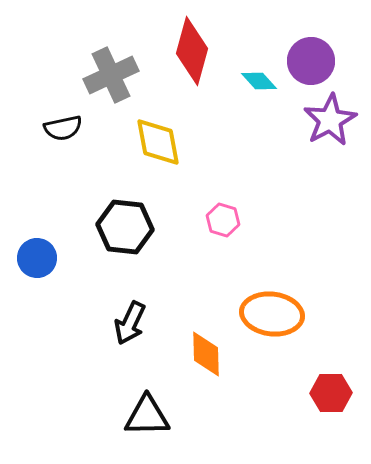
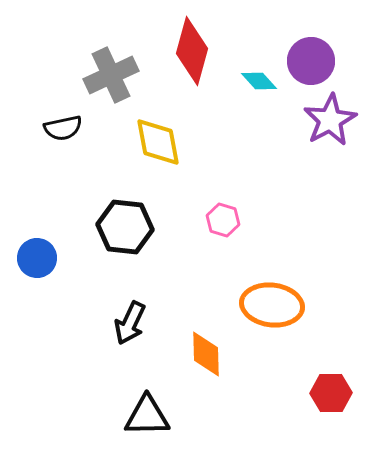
orange ellipse: moved 9 px up
